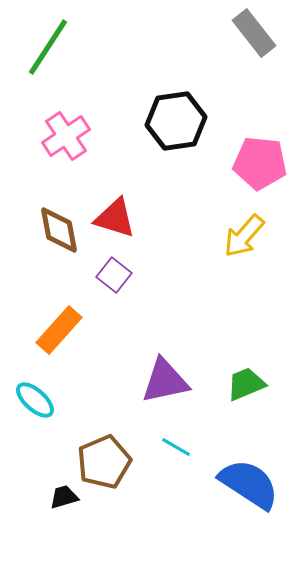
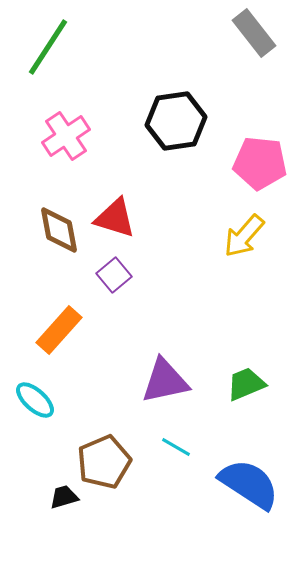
purple square: rotated 12 degrees clockwise
